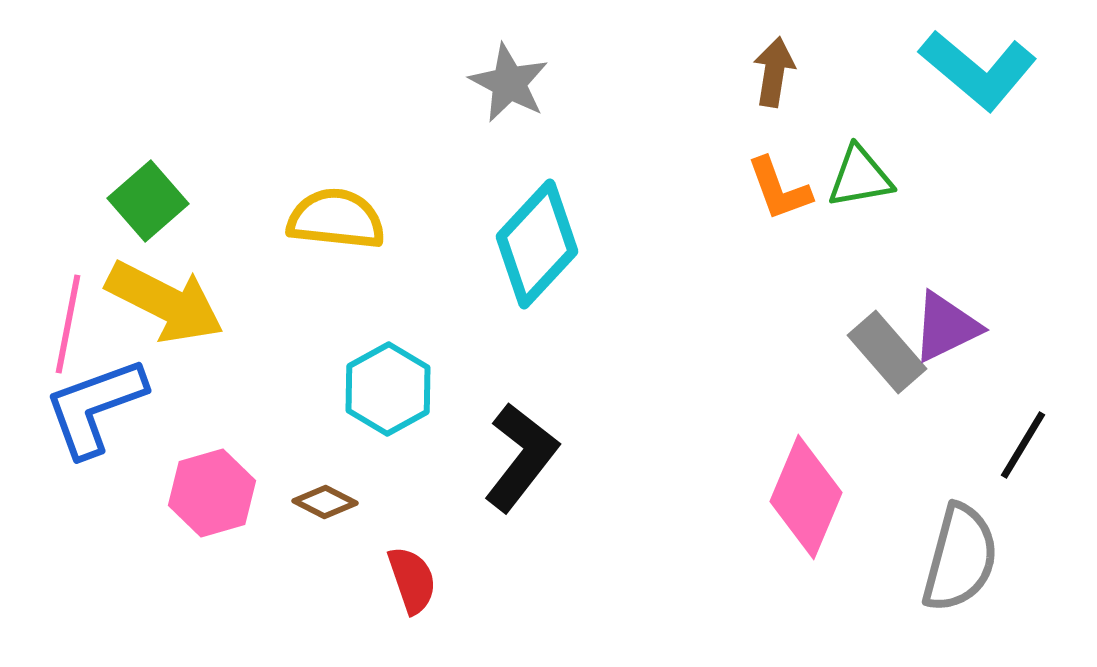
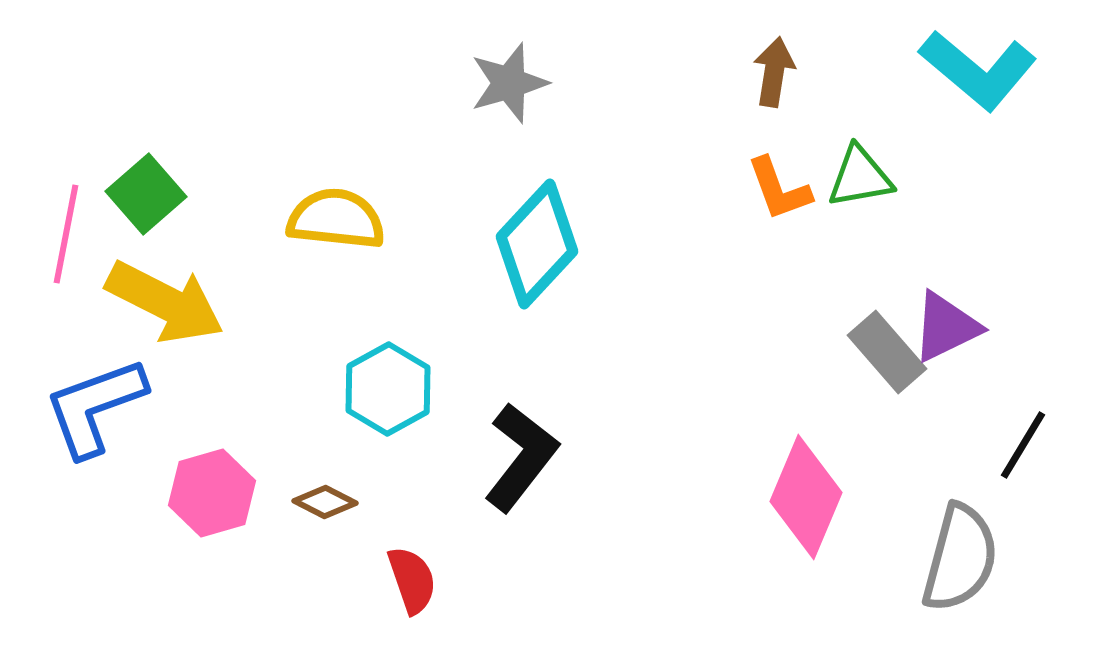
gray star: rotated 28 degrees clockwise
green square: moved 2 px left, 7 px up
pink line: moved 2 px left, 90 px up
